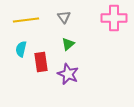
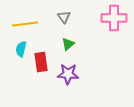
yellow line: moved 1 px left, 4 px down
purple star: rotated 20 degrees counterclockwise
